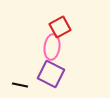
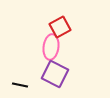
pink ellipse: moved 1 px left
purple square: moved 4 px right
